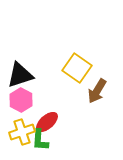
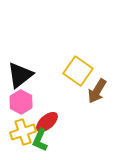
yellow square: moved 1 px right, 3 px down
black triangle: rotated 20 degrees counterclockwise
pink hexagon: moved 2 px down
yellow cross: moved 1 px right
green L-shape: rotated 20 degrees clockwise
